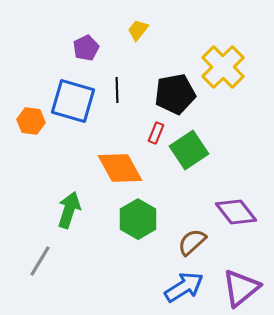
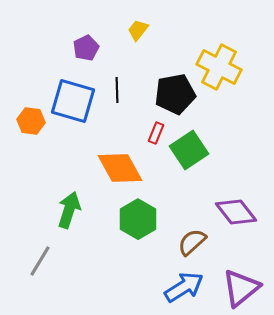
yellow cross: moved 4 px left; rotated 18 degrees counterclockwise
